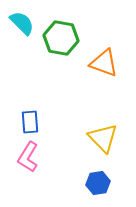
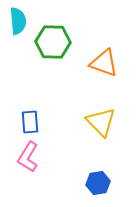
cyan semicircle: moved 4 px left, 2 px up; rotated 40 degrees clockwise
green hexagon: moved 8 px left, 4 px down; rotated 8 degrees counterclockwise
yellow triangle: moved 2 px left, 16 px up
